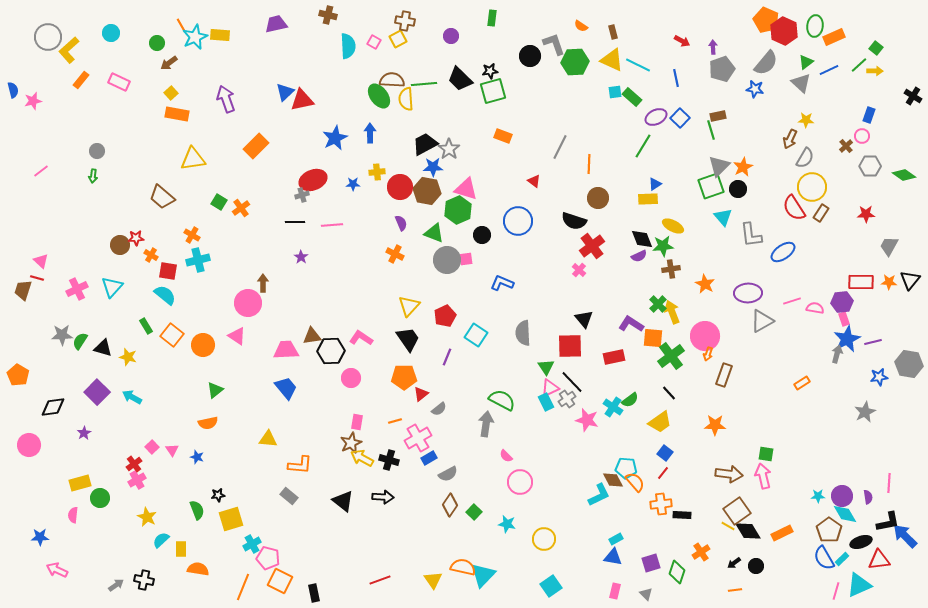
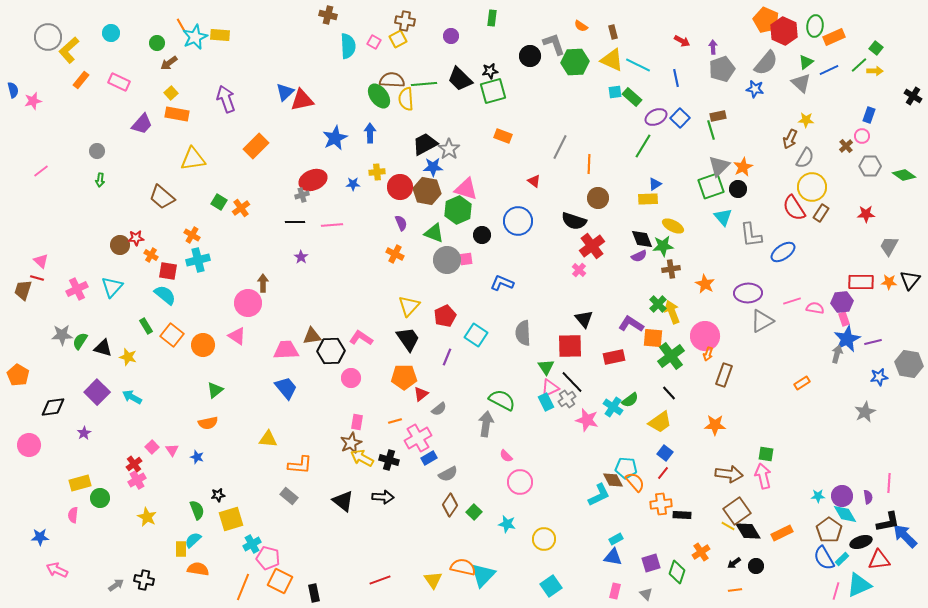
purple trapezoid at (276, 24): moved 134 px left, 100 px down; rotated 145 degrees clockwise
green arrow at (93, 176): moved 7 px right, 4 px down
cyan semicircle at (161, 540): moved 32 px right
